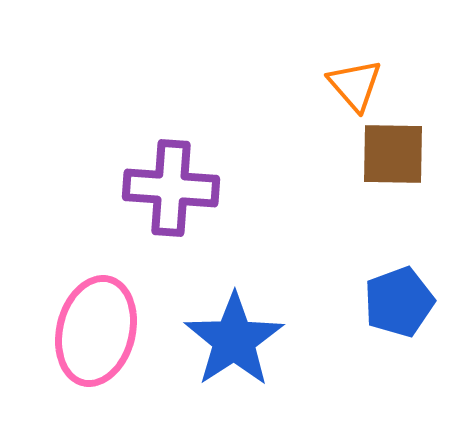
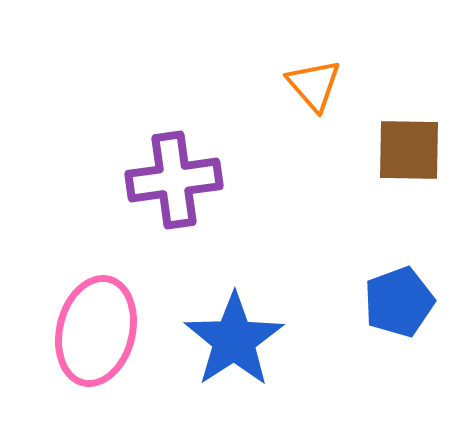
orange triangle: moved 41 px left
brown square: moved 16 px right, 4 px up
purple cross: moved 3 px right, 8 px up; rotated 12 degrees counterclockwise
